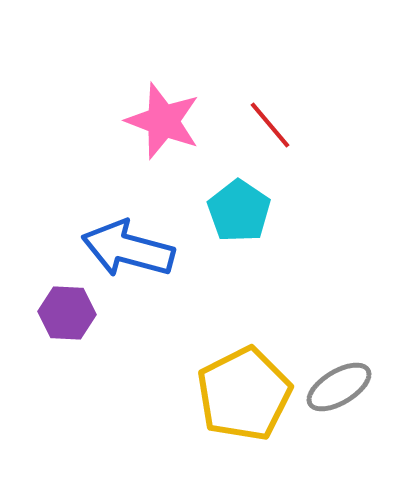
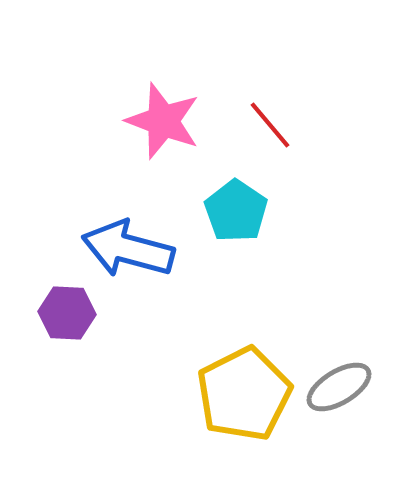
cyan pentagon: moved 3 px left
